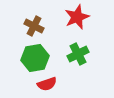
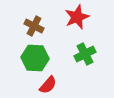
green cross: moved 7 px right
green hexagon: rotated 12 degrees clockwise
red semicircle: moved 1 px right, 1 px down; rotated 30 degrees counterclockwise
